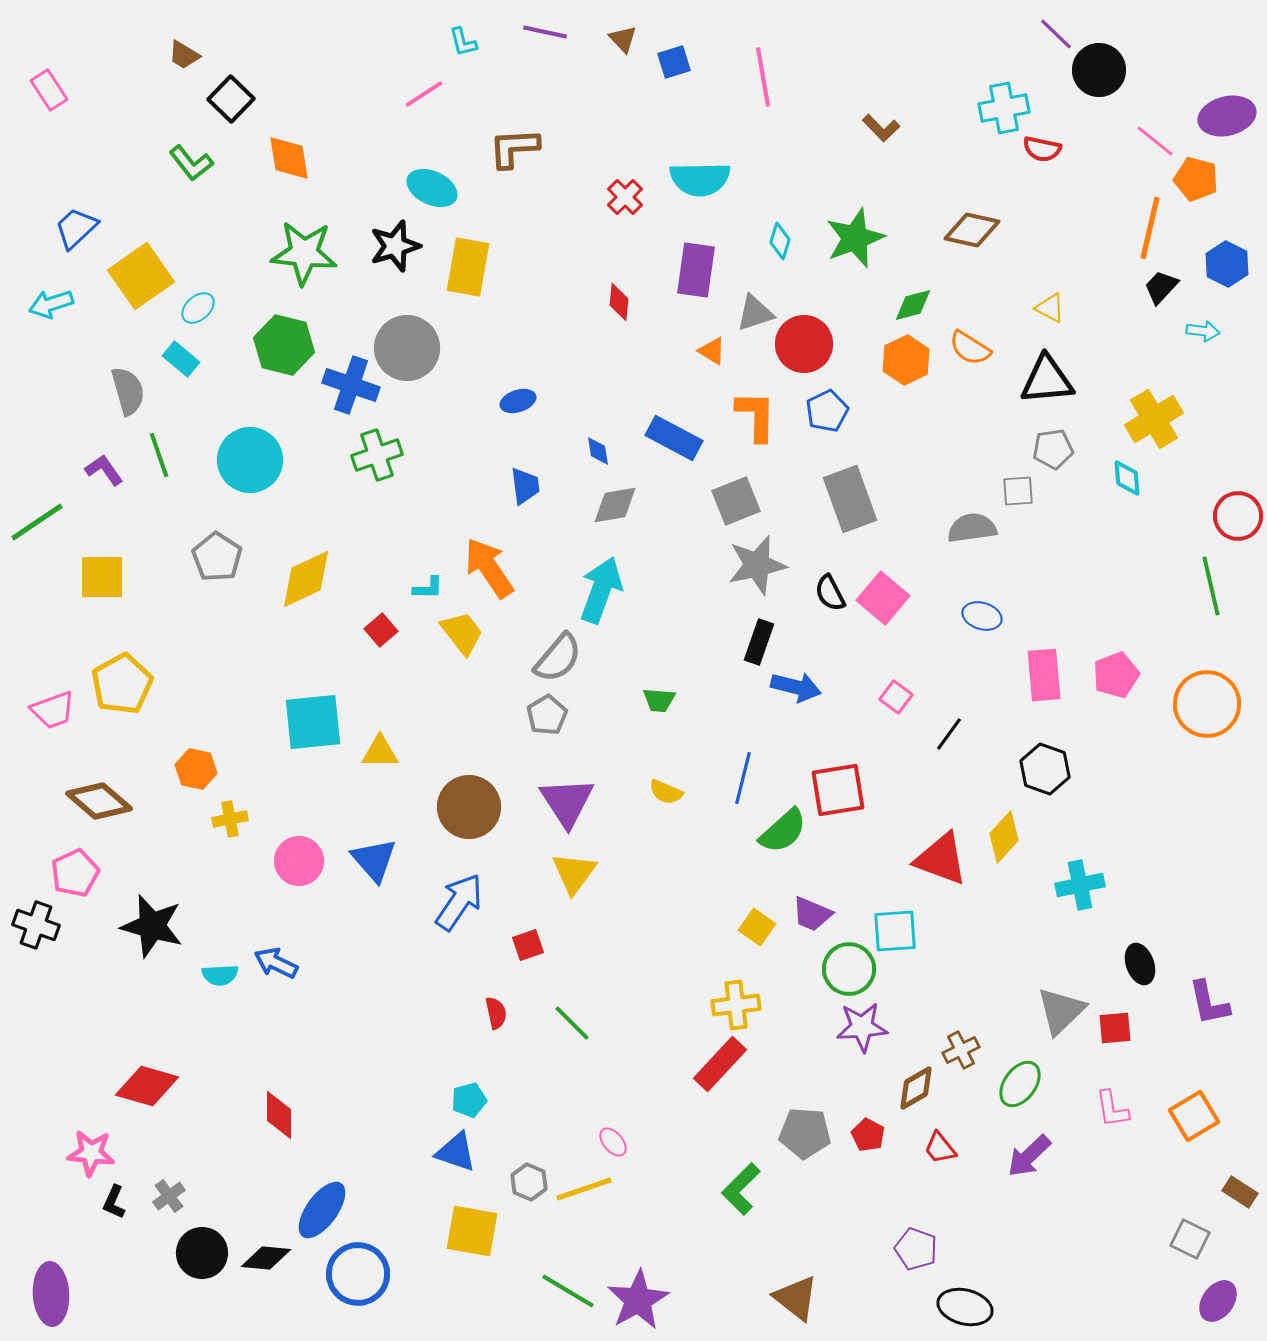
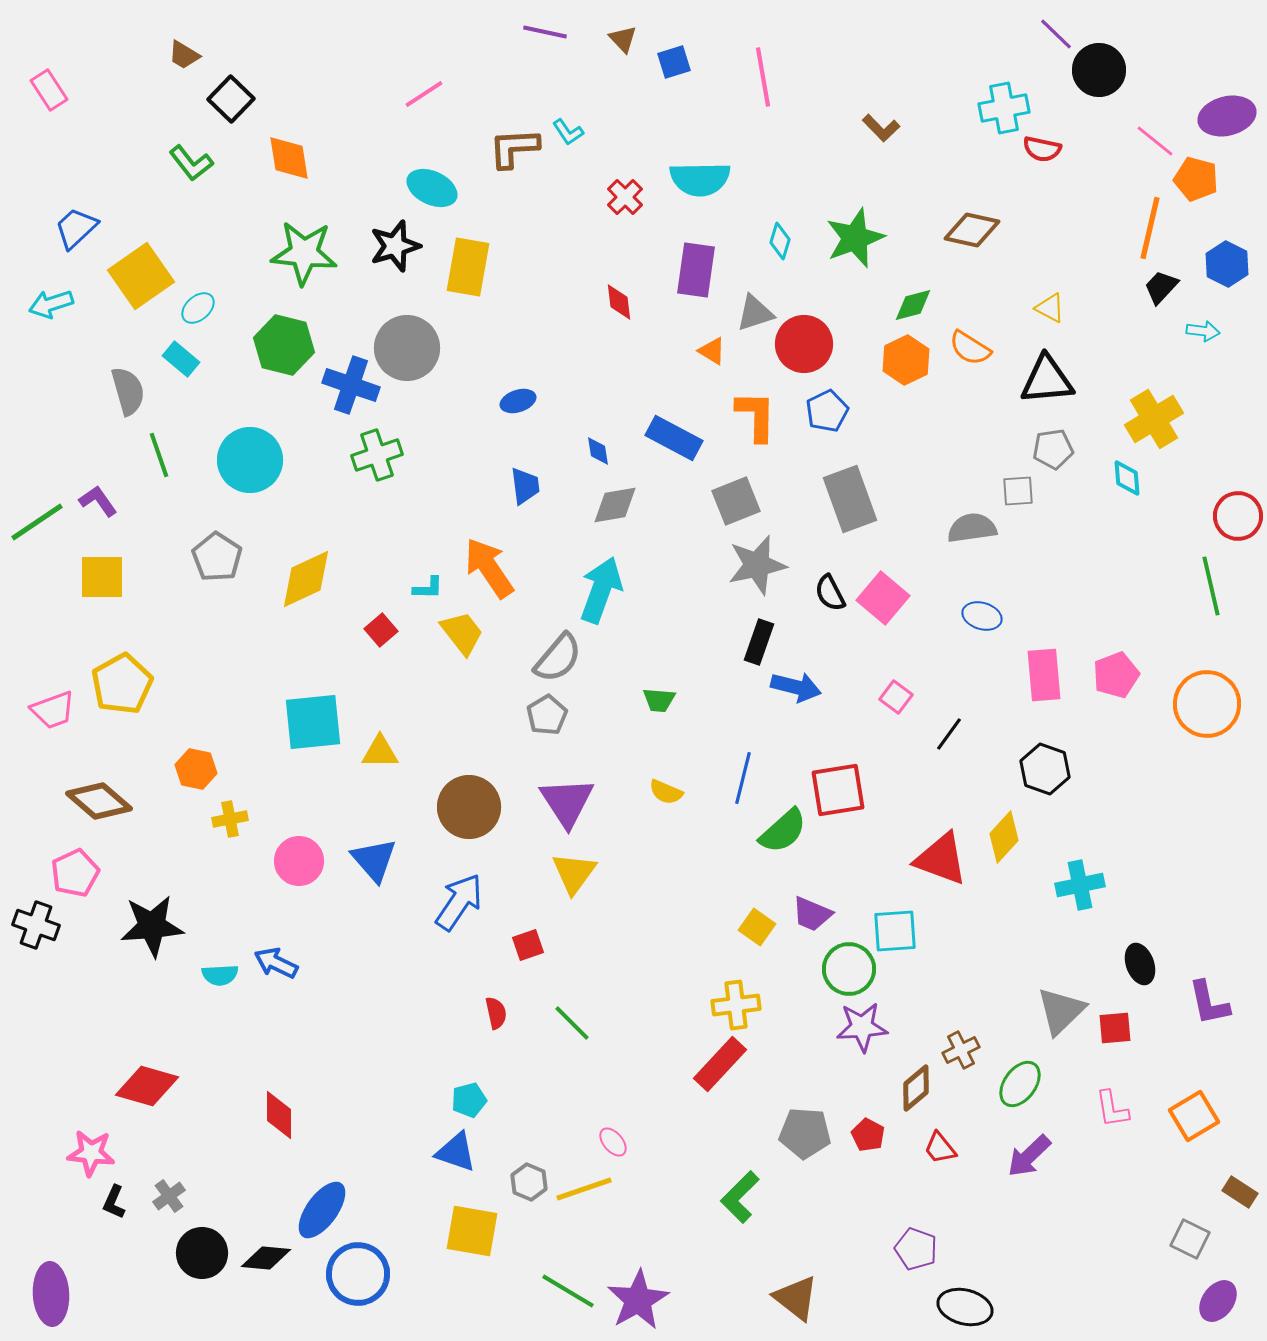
cyan L-shape at (463, 42): moved 105 px right, 90 px down; rotated 20 degrees counterclockwise
red diamond at (619, 302): rotated 12 degrees counterclockwise
purple L-shape at (104, 470): moved 6 px left, 31 px down
black star at (152, 926): rotated 20 degrees counterclockwise
brown diamond at (916, 1088): rotated 9 degrees counterclockwise
green L-shape at (741, 1189): moved 1 px left, 8 px down
